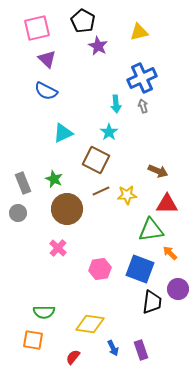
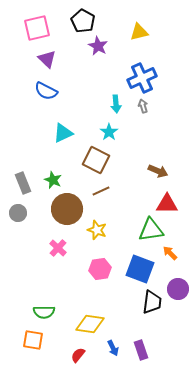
green star: moved 1 px left, 1 px down
yellow star: moved 30 px left, 35 px down; rotated 24 degrees clockwise
red semicircle: moved 5 px right, 2 px up
